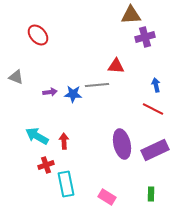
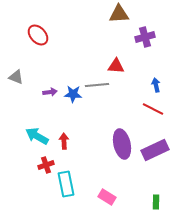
brown triangle: moved 12 px left, 1 px up
green rectangle: moved 5 px right, 8 px down
